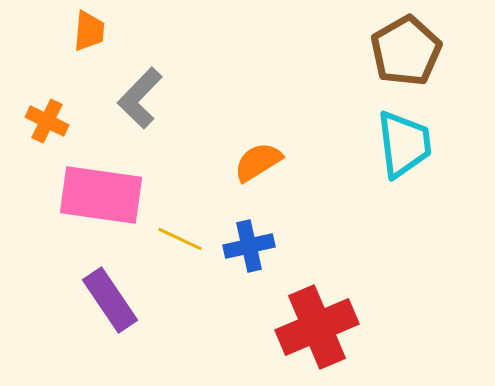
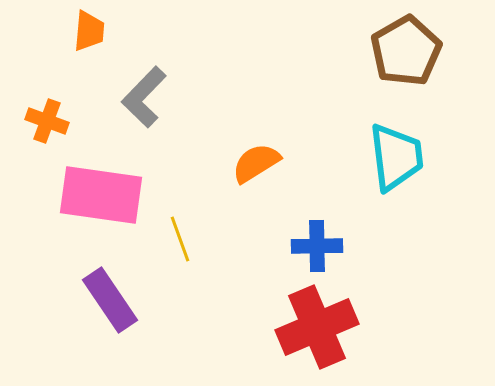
gray L-shape: moved 4 px right, 1 px up
orange cross: rotated 6 degrees counterclockwise
cyan trapezoid: moved 8 px left, 13 px down
orange semicircle: moved 2 px left, 1 px down
yellow line: rotated 45 degrees clockwise
blue cross: moved 68 px right; rotated 12 degrees clockwise
